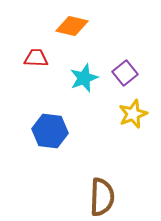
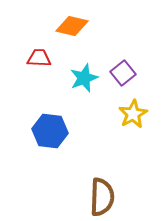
red trapezoid: moved 3 px right
purple square: moved 2 px left
yellow star: rotated 8 degrees counterclockwise
